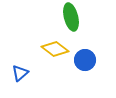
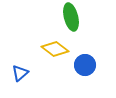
blue circle: moved 5 px down
